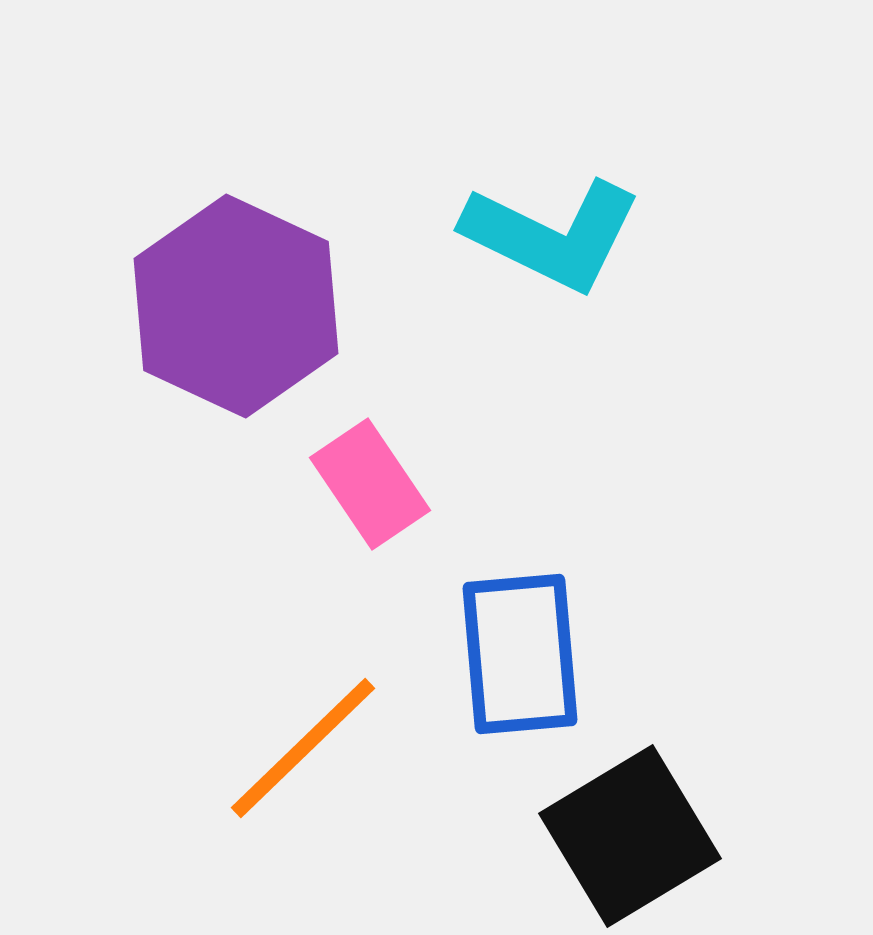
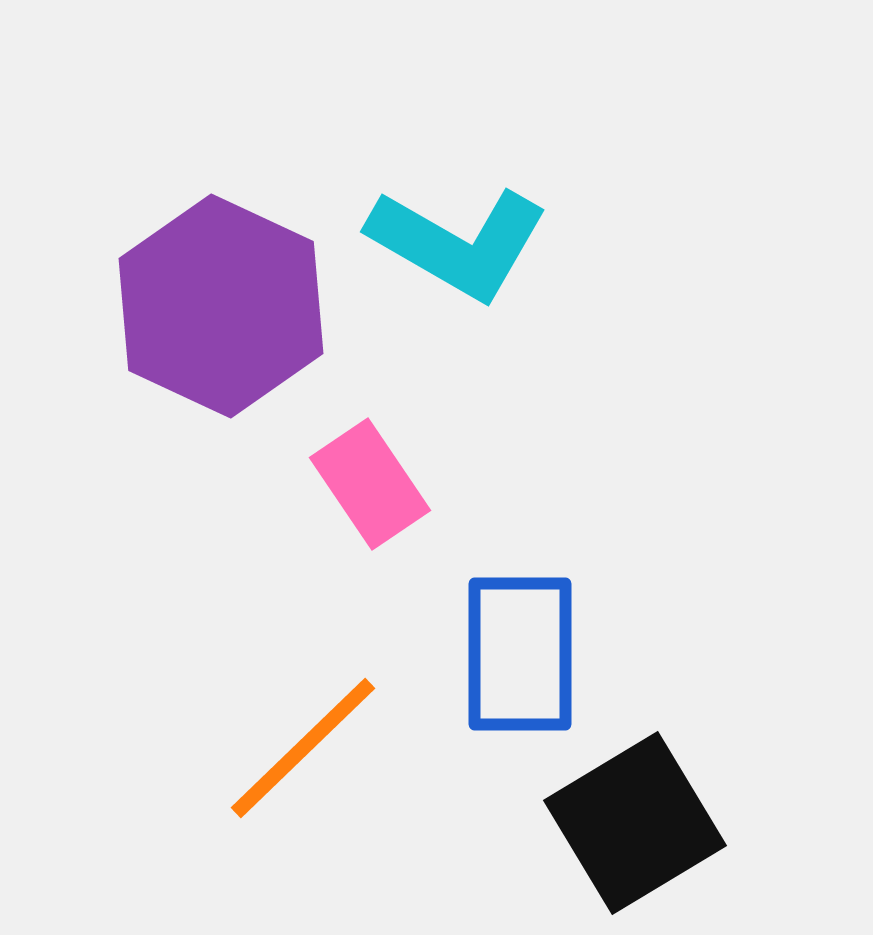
cyan L-shape: moved 94 px left, 8 px down; rotated 4 degrees clockwise
purple hexagon: moved 15 px left
blue rectangle: rotated 5 degrees clockwise
black square: moved 5 px right, 13 px up
